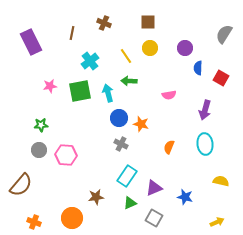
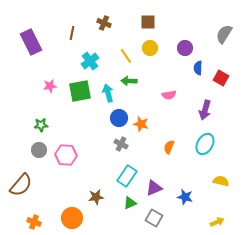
cyan ellipse: rotated 35 degrees clockwise
